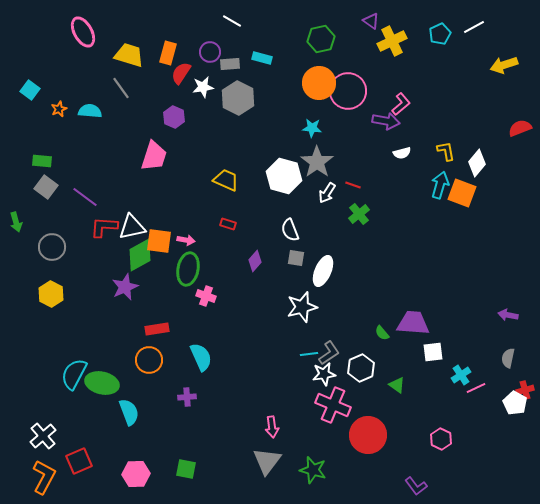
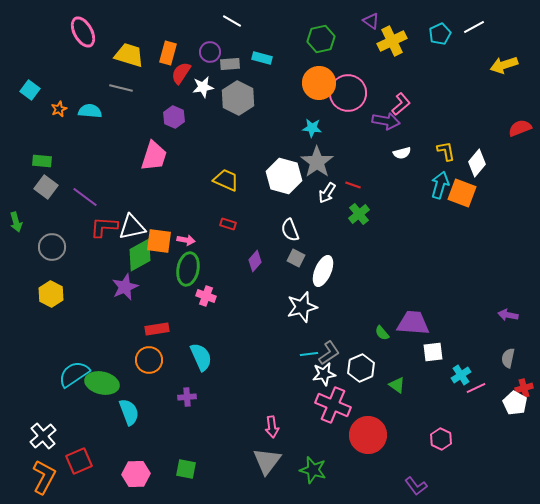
gray line at (121, 88): rotated 40 degrees counterclockwise
pink circle at (348, 91): moved 2 px down
gray square at (296, 258): rotated 18 degrees clockwise
cyan semicircle at (74, 374): rotated 28 degrees clockwise
red cross at (525, 390): moved 1 px left, 2 px up
